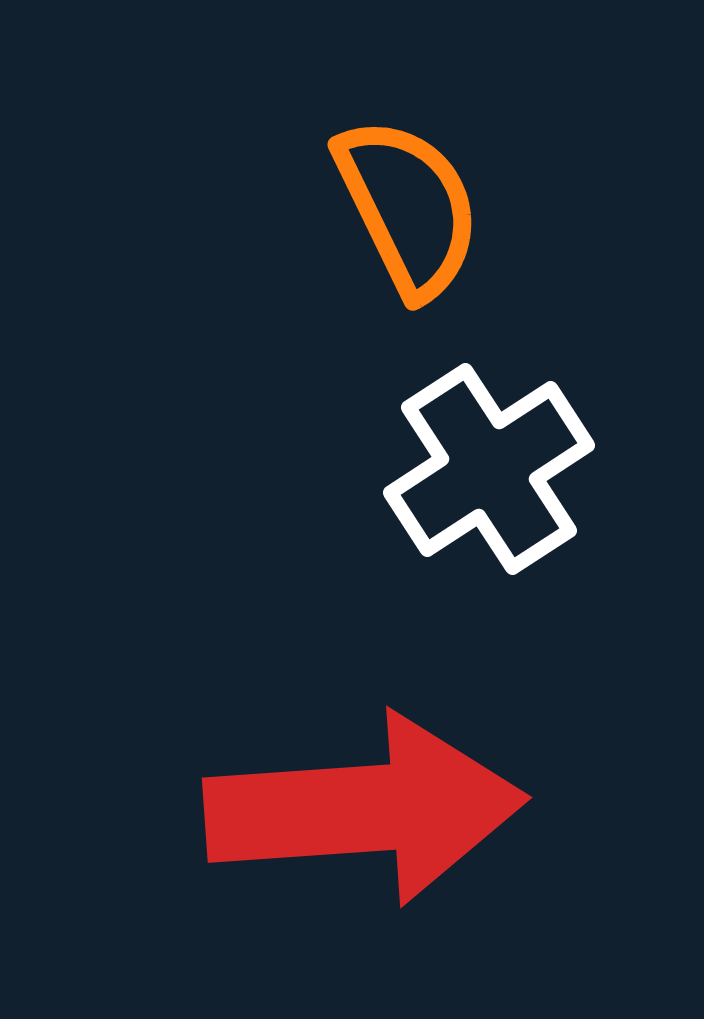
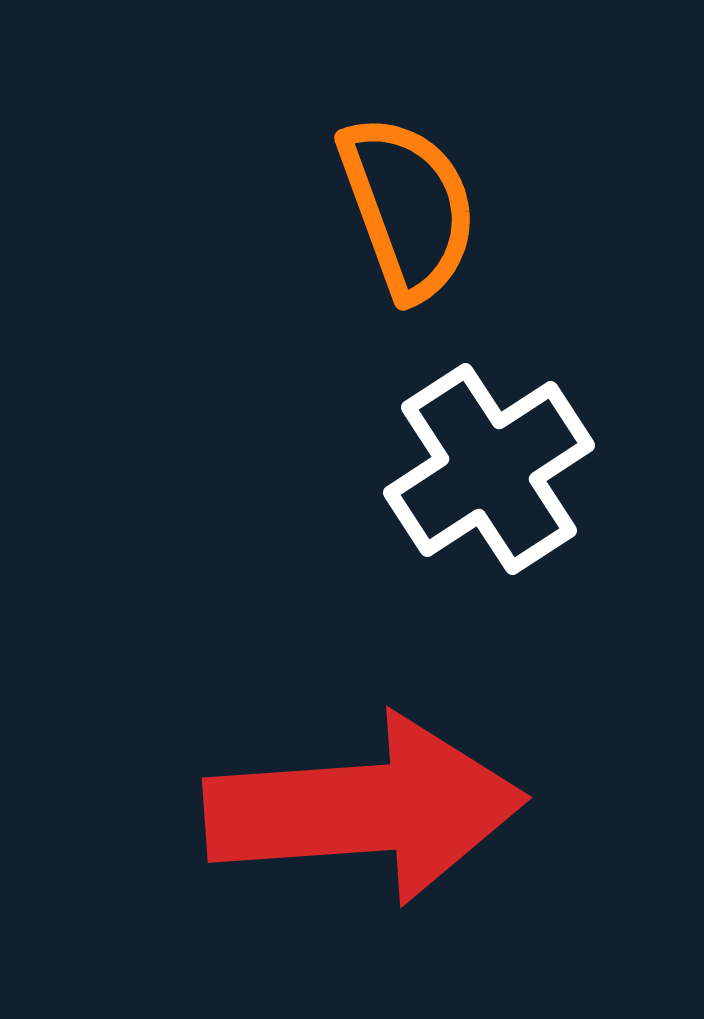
orange semicircle: rotated 6 degrees clockwise
